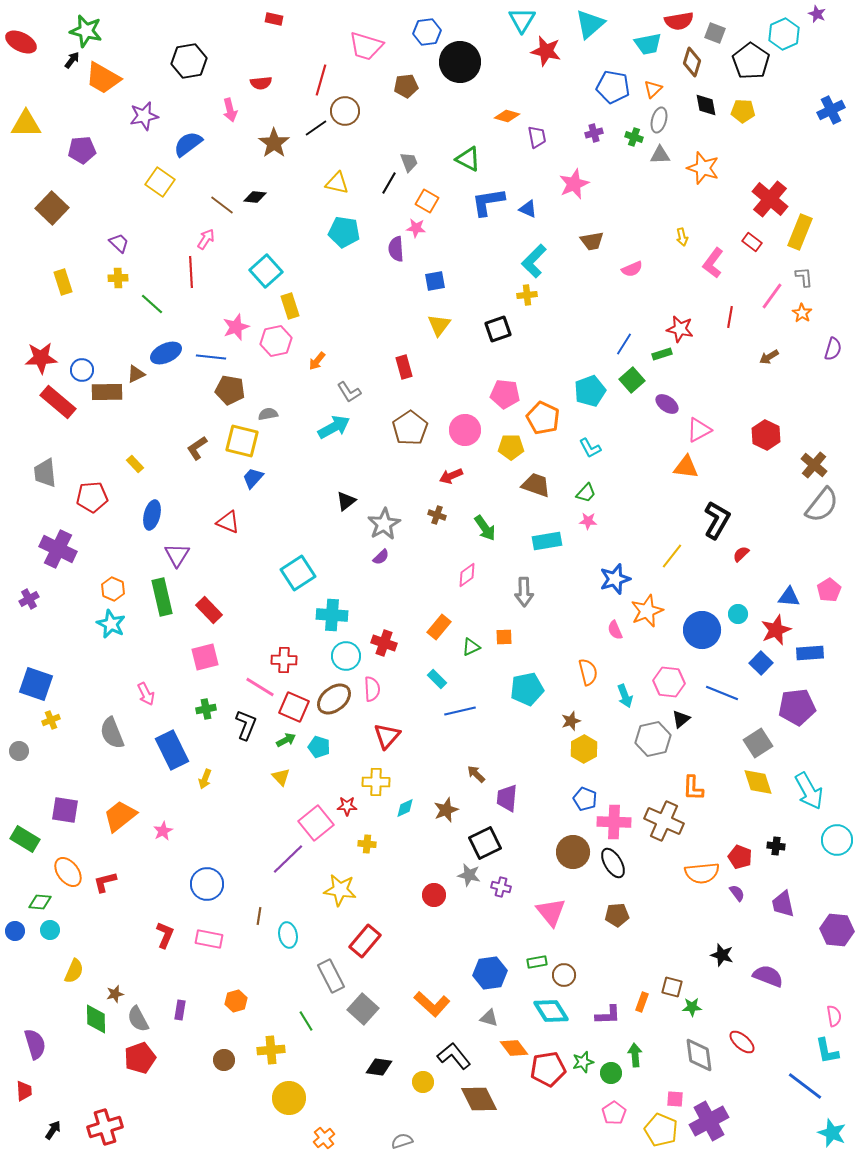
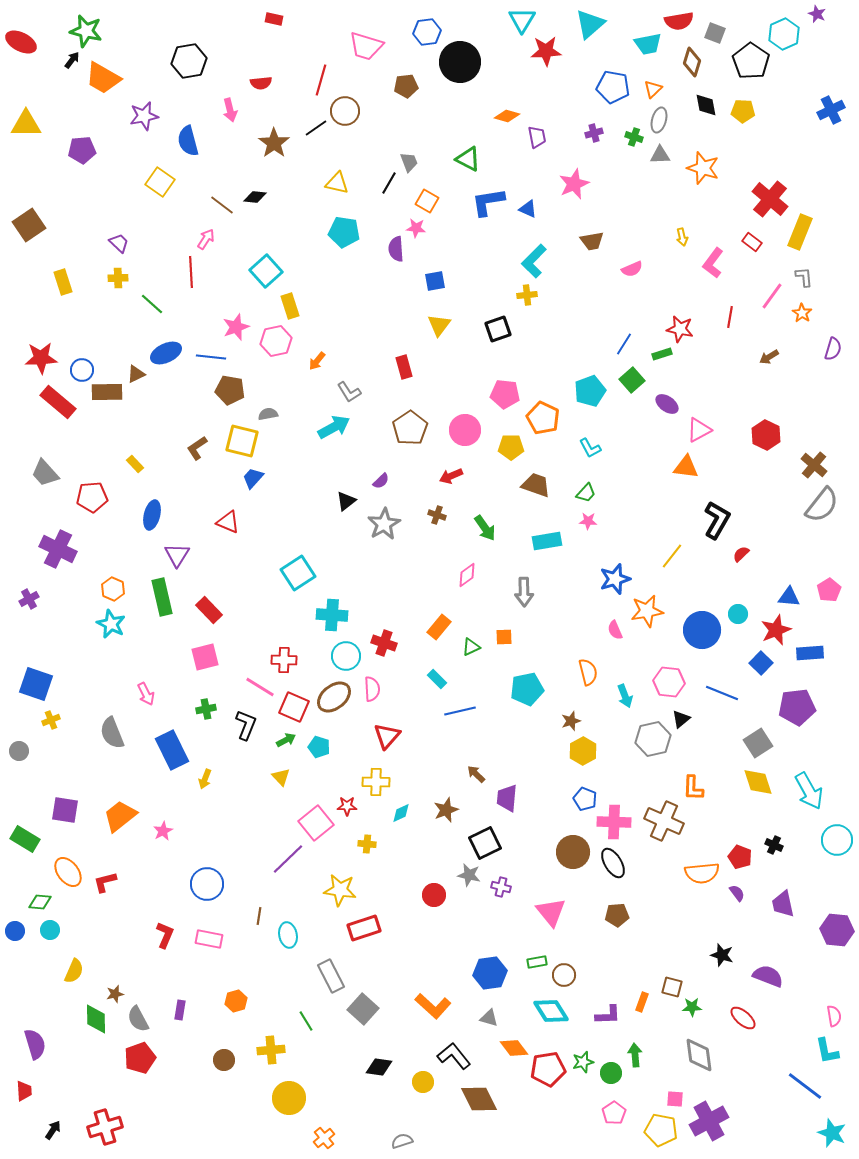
red star at (546, 51): rotated 16 degrees counterclockwise
blue semicircle at (188, 144): moved 3 px up; rotated 68 degrees counterclockwise
brown square at (52, 208): moved 23 px left, 17 px down; rotated 12 degrees clockwise
gray trapezoid at (45, 473): rotated 36 degrees counterclockwise
purple semicircle at (381, 557): moved 76 px up
orange star at (647, 611): rotated 12 degrees clockwise
brown ellipse at (334, 699): moved 2 px up
yellow hexagon at (584, 749): moved 1 px left, 2 px down
cyan diamond at (405, 808): moved 4 px left, 5 px down
black cross at (776, 846): moved 2 px left, 1 px up; rotated 18 degrees clockwise
red rectangle at (365, 941): moved 1 px left, 13 px up; rotated 32 degrees clockwise
orange L-shape at (432, 1004): moved 1 px right, 2 px down
red ellipse at (742, 1042): moved 1 px right, 24 px up
yellow pentagon at (661, 1130): rotated 12 degrees counterclockwise
